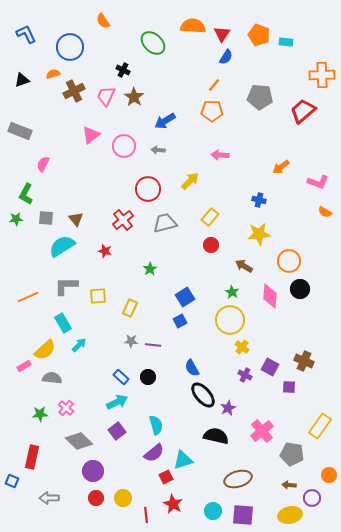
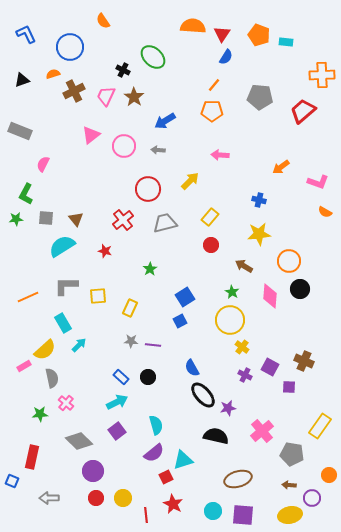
green ellipse at (153, 43): moved 14 px down
gray semicircle at (52, 378): rotated 72 degrees clockwise
pink cross at (66, 408): moved 5 px up
purple star at (228, 408): rotated 14 degrees clockwise
